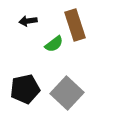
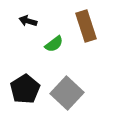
black arrow: rotated 24 degrees clockwise
brown rectangle: moved 11 px right, 1 px down
black pentagon: rotated 20 degrees counterclockwise
